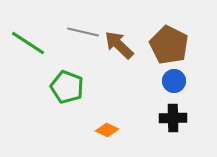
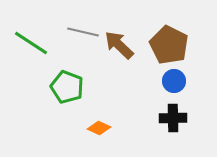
green line: moved 3 px right
orange diamond: moved 8 px left, 2 px up
